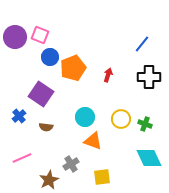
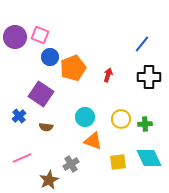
green cross: rotated 24 degrees counterclockwise
yellow square: moved 16 px right, 15 px up
